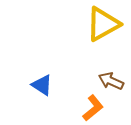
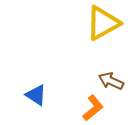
yellow triangle: moved 1 px up
blue triangle: moved 6 px left, 10 px down
